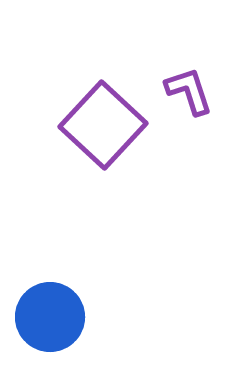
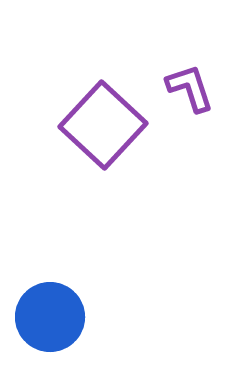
purple L-shape: moved 1 px right, 3 px up
